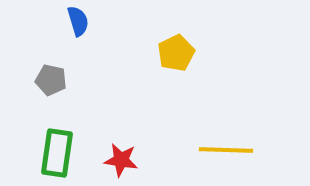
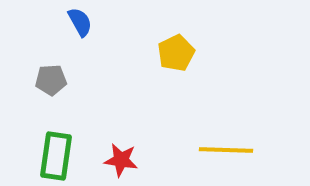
blue semicircle: moved 2 px right, 1 px down; rotated 12 degrees counterclockwise
gray pentagon: rotated 16 degrees counterclockwise
green rectangle: moved 1 px left, 3 px down
